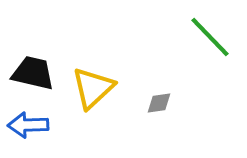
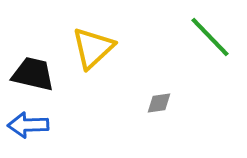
black trapezoid: moved 1 px down
yellow triangle: moved 40 px up
